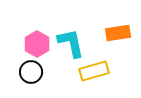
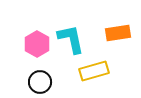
cyan L-shape: moved 4 px up
black circle: moved 9 px right, 10 px down
